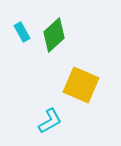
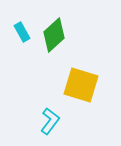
yellow square: rotated 6 degrees counterclockwise
cyan L-shape: rotated 24 degrees counterclockwise
